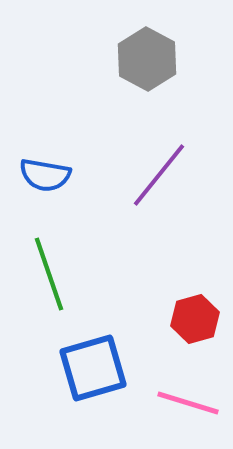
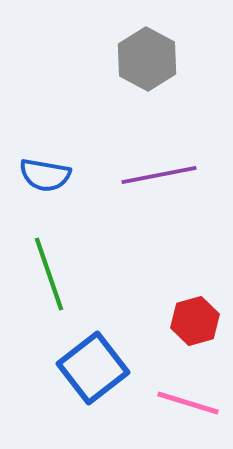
purple line: rotated 40 degrees clockwise
red hexagon: moved 2 px down
blue square: rotated 22 degrees counterclockwise
